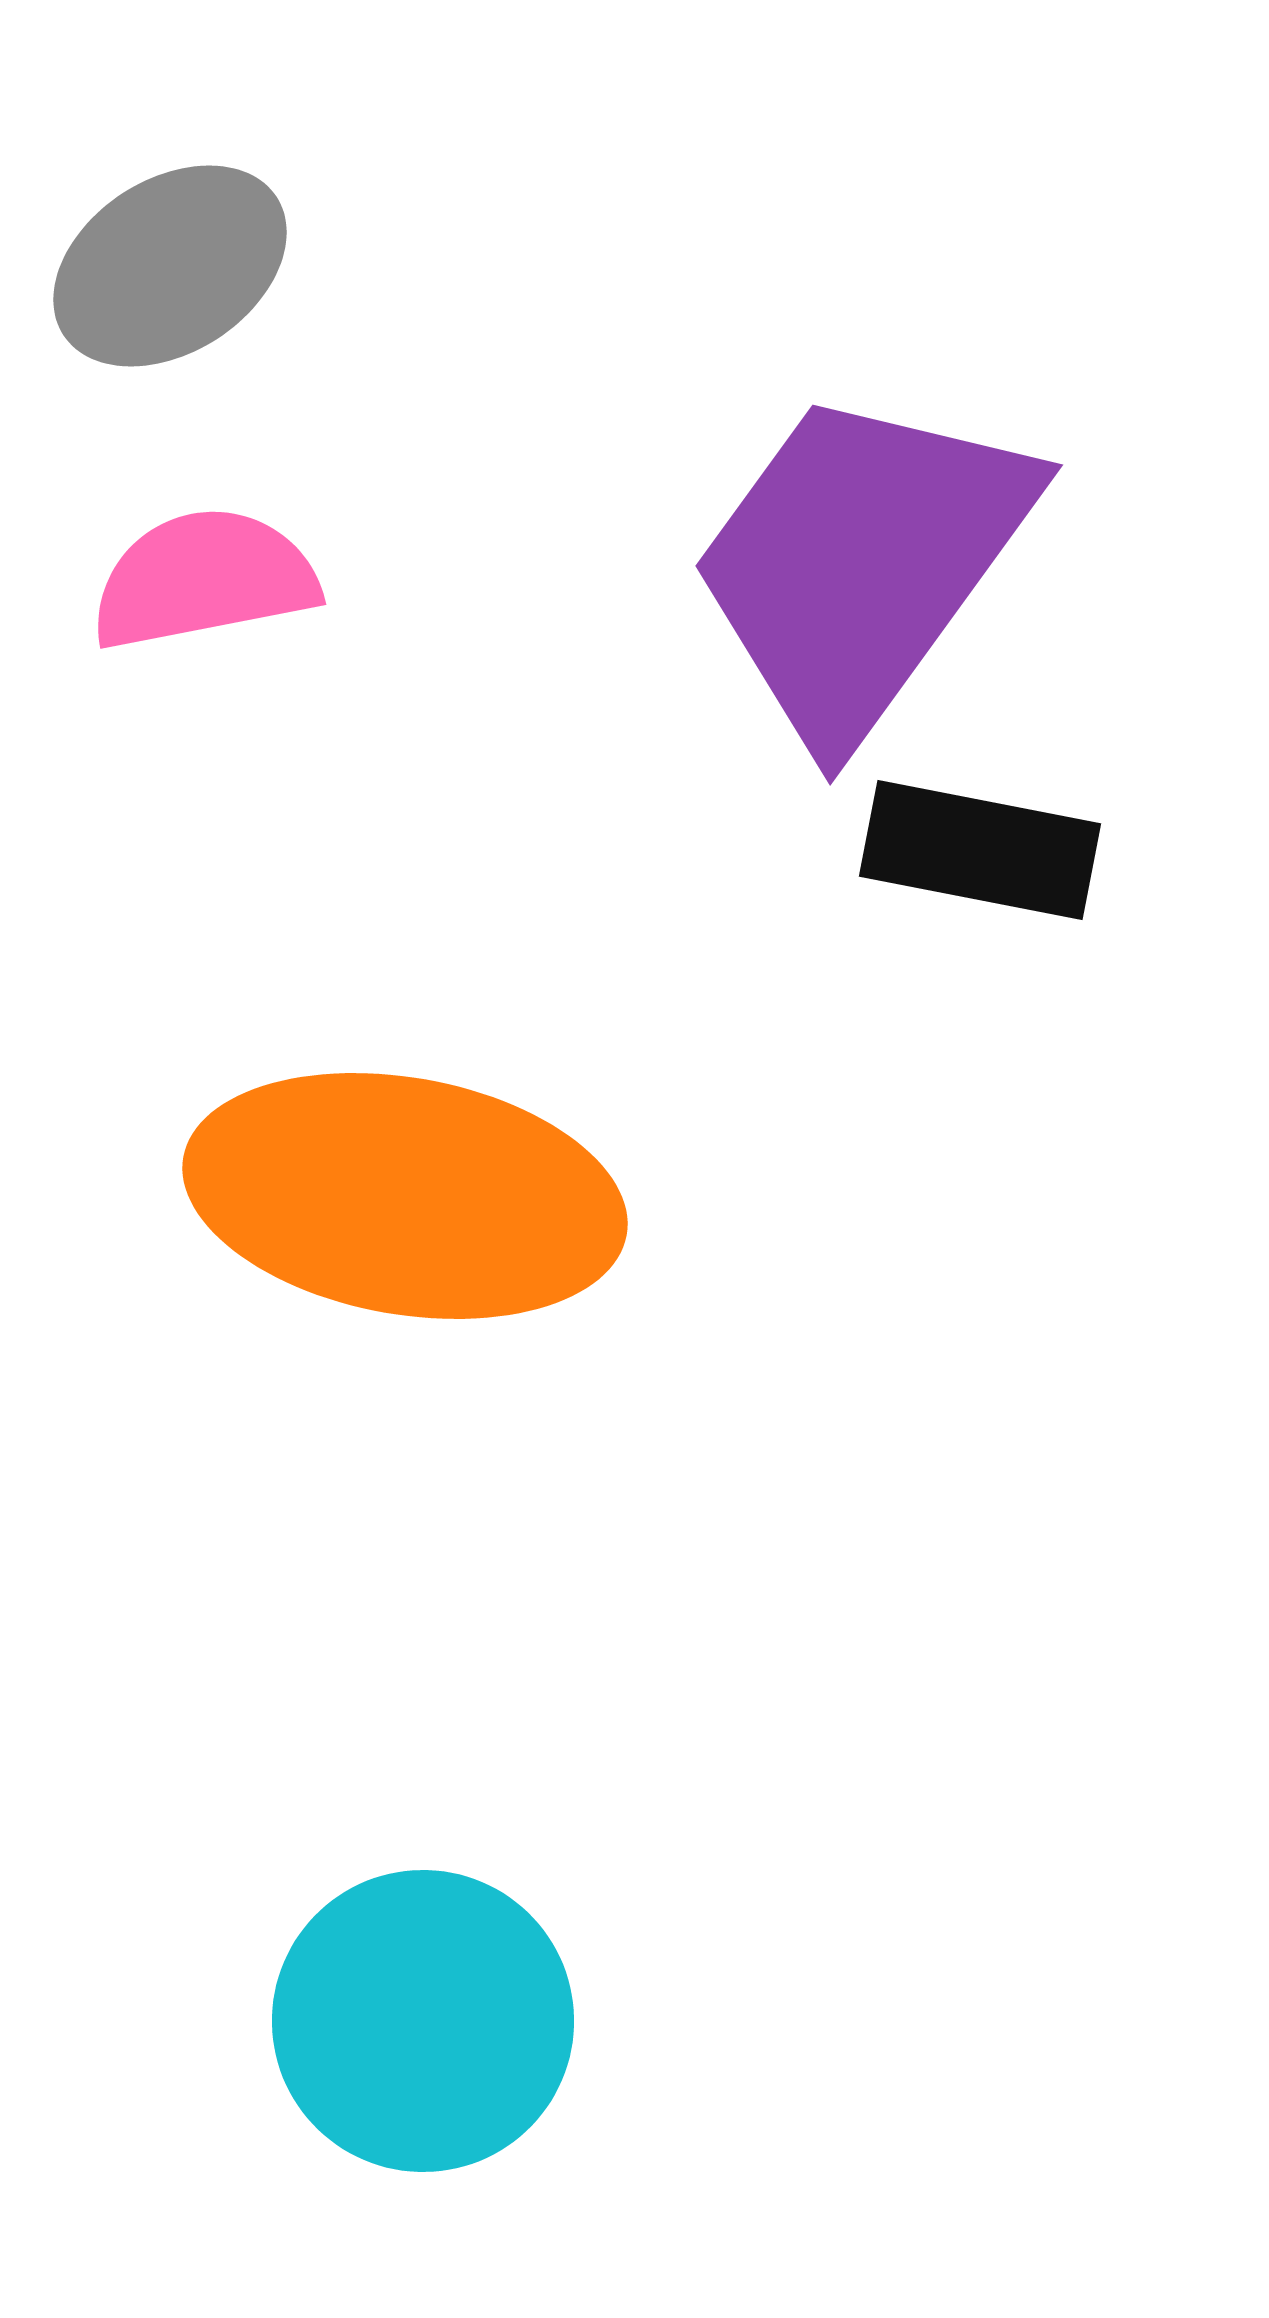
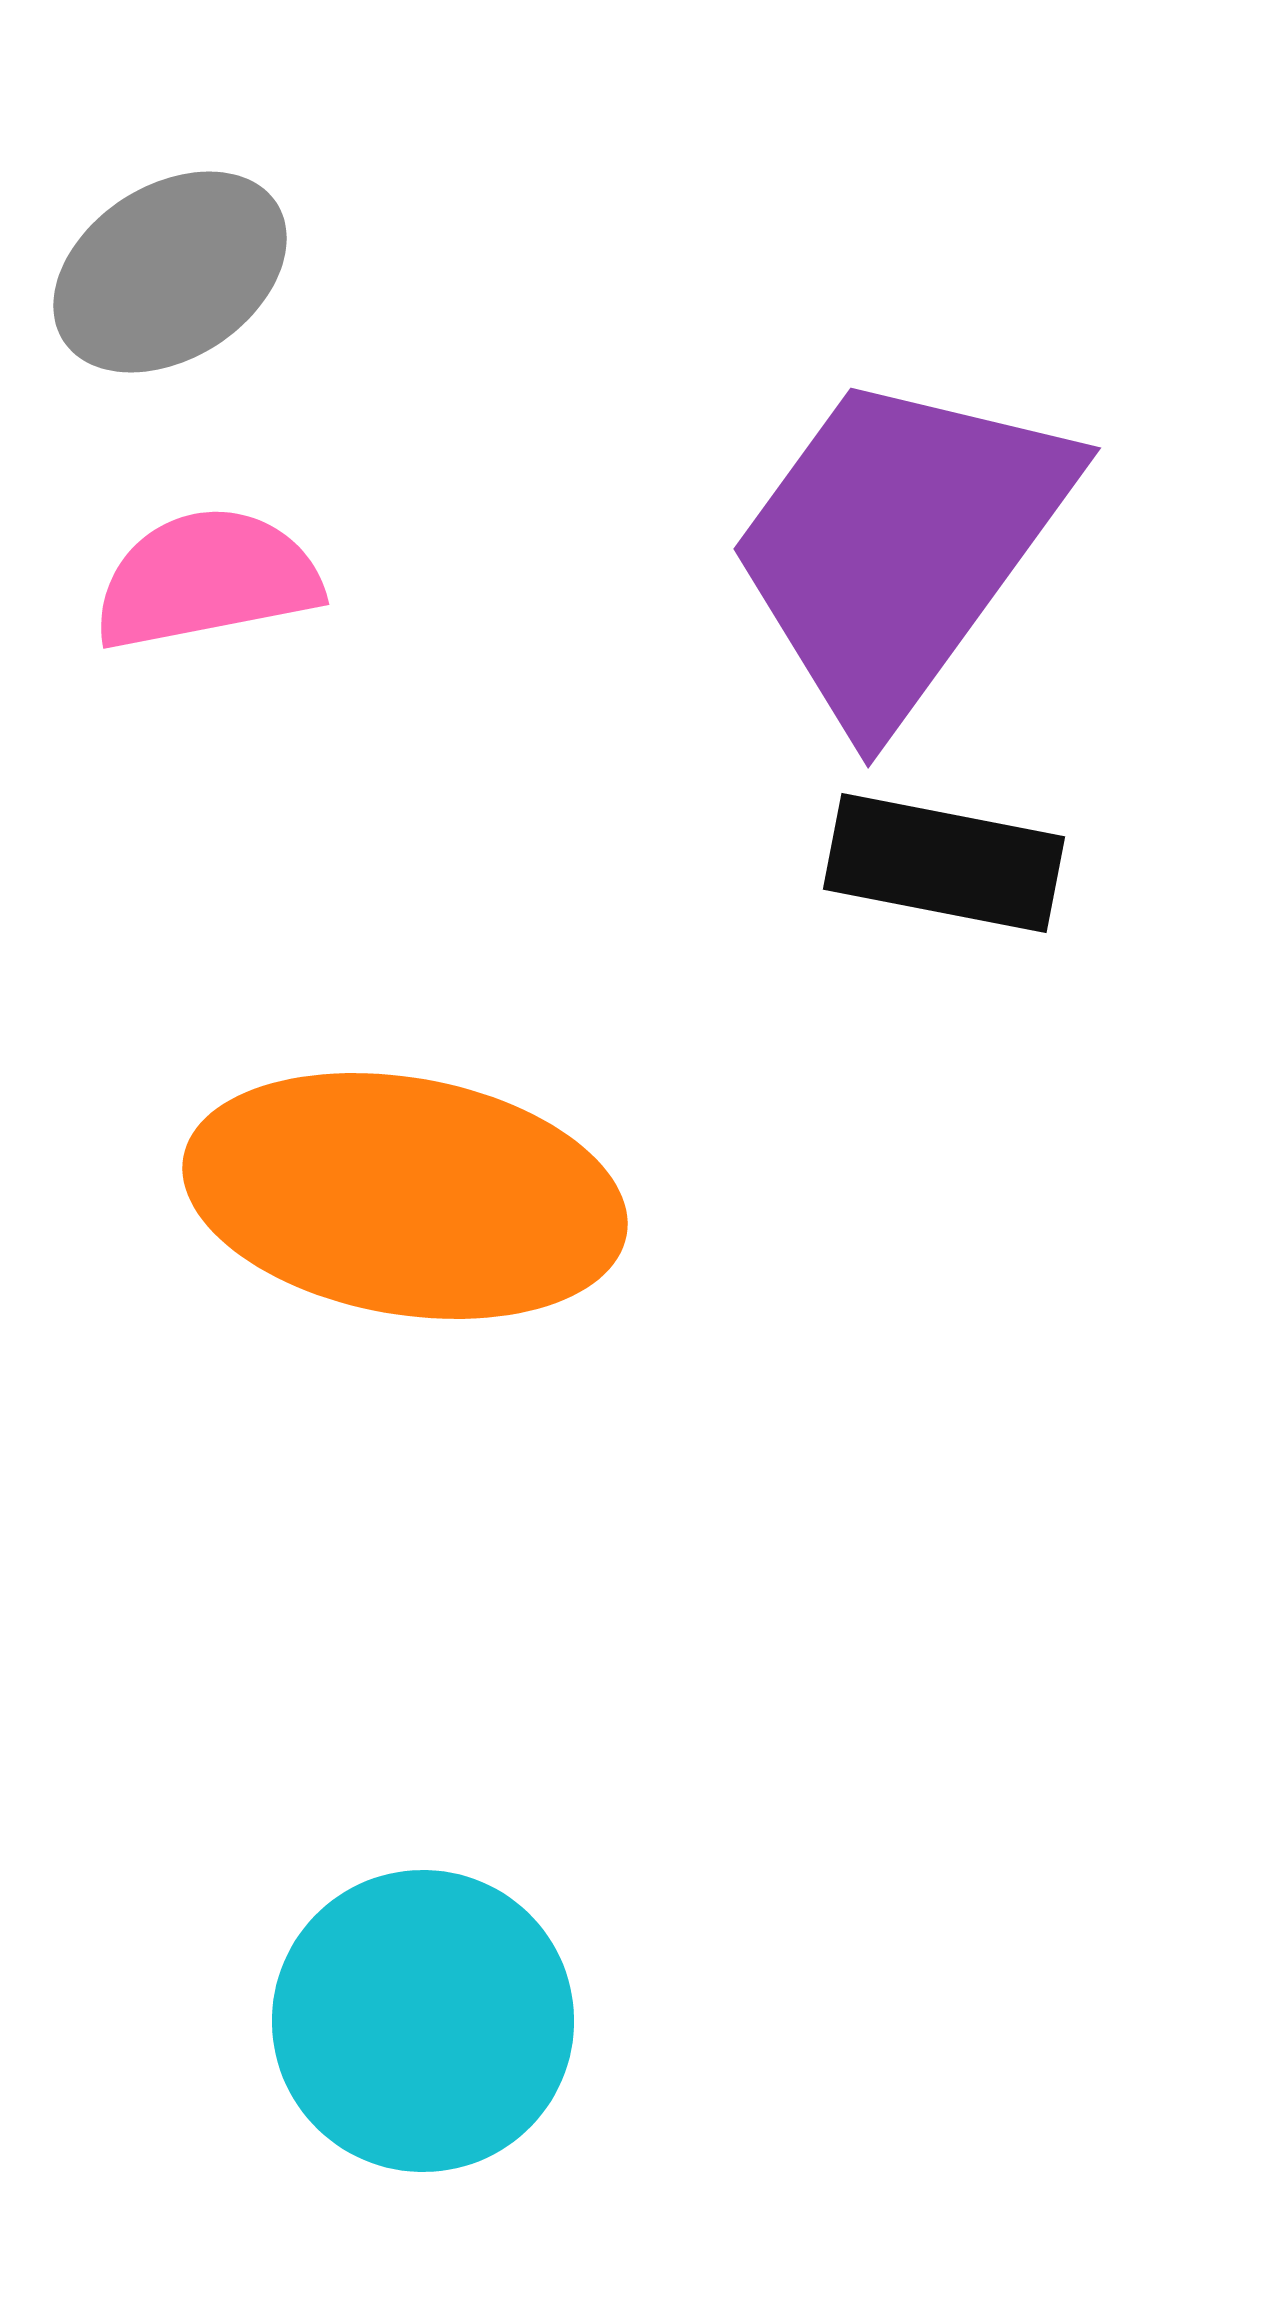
gray ellipse: moved 6 px down
purple trapezoid: moved 38 px right, 17 px up
pink semicircle: moved 3 px right
black rectangle: moved 36 px left, 13 px down
